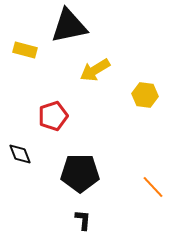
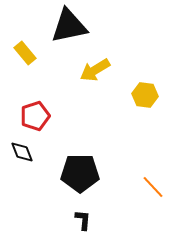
yellow rectangle: moved 3 px down; rotated 35 degrees clockwise
red pentagon: moved 18 px left
black diamond: moved 2 px right, 2 px up
